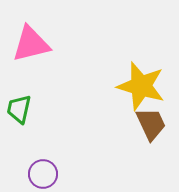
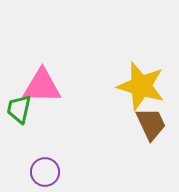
pink triangle: moved 11 px right, 42 px down; rotated 15 degrees clockwise
purple circle: moved 2 px right, 2 px up
